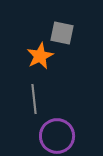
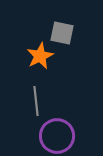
gray line: moved 2 px right, 2 px down
